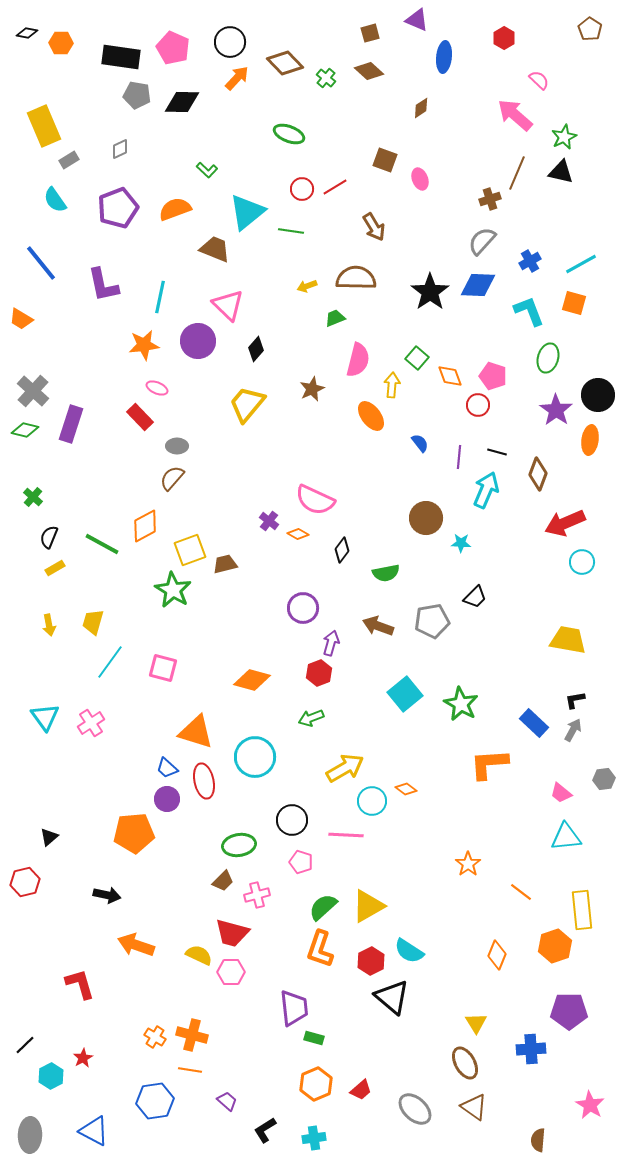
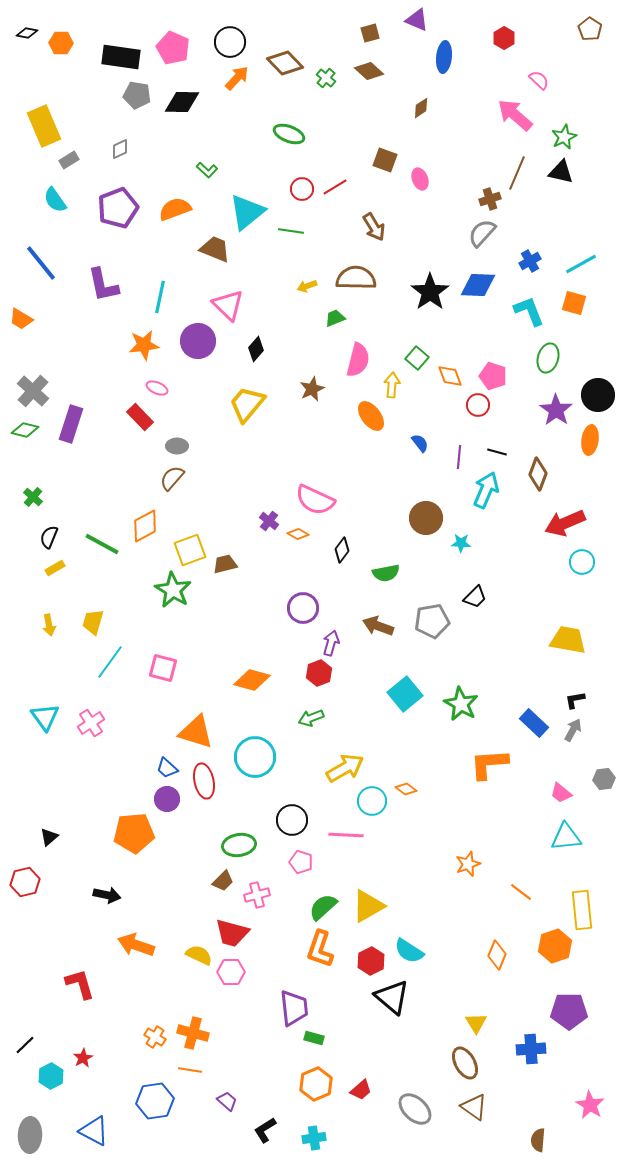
gray semicircle at (482, 241): moved 8 px up
orange star at (468, 864): rotated 15 degrees clockwise
orange cross at (192, 1035): moved 1 px right, 2 px up
